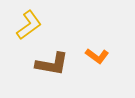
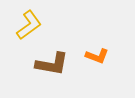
orange L-shape: rotated 15 degrees counterclockwise
